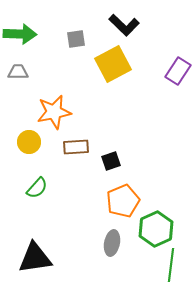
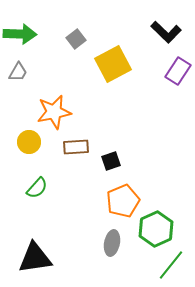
black L-shape: moved 42 px right, 7 px down
gray square: rotated 30 degrees counterclockwise
gray trapezoid: rotated 120 degrees clockwise
green line: rotated 32 degrees clockwise
